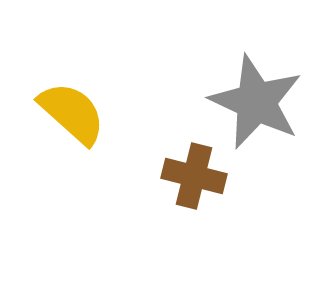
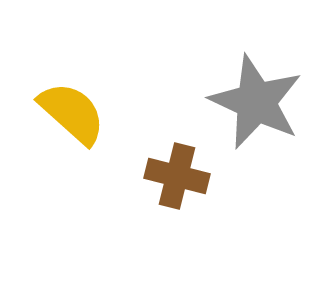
brown cross: moved 17 px left
